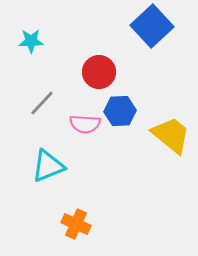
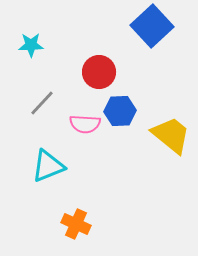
cyan star: moved 4 px down
